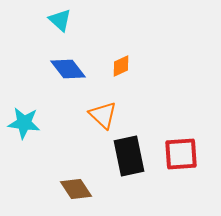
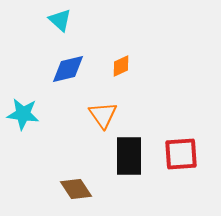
blue diamond: rotated 66 degrees counterclockwise
orange triangle: rotated 12 degrees clockwise
cyan star: moved 1 px left, 9 px up
black rectangle: rotated 12 degrees clockwise
